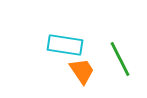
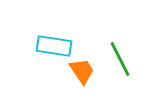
cyan rectangle: moved 11 px left, 1 px down
